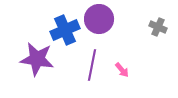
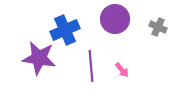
purple circle: moved 16 px right
purple star: moved 2 px right, 1 px up
purple line: moved 1 px left, 1 px down; rotated 16 degrees counterclockwise
